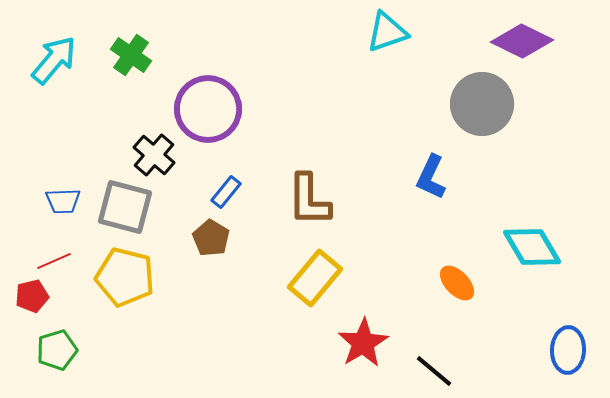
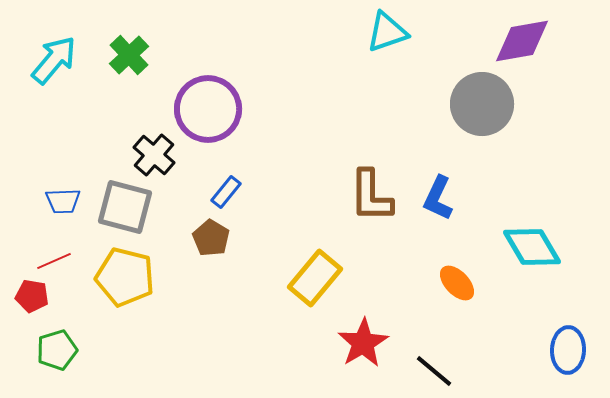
purple diamond: rotated 36 degrees counterclockwise
green cross: moved 2 px left; rotated 12 degrees clockwise
blue L-shape: moved 7 px right, 21 px down
brown L-shape: moved 62 px right, 4 px up
red pentagon: rotated 24 degrees clockwise
